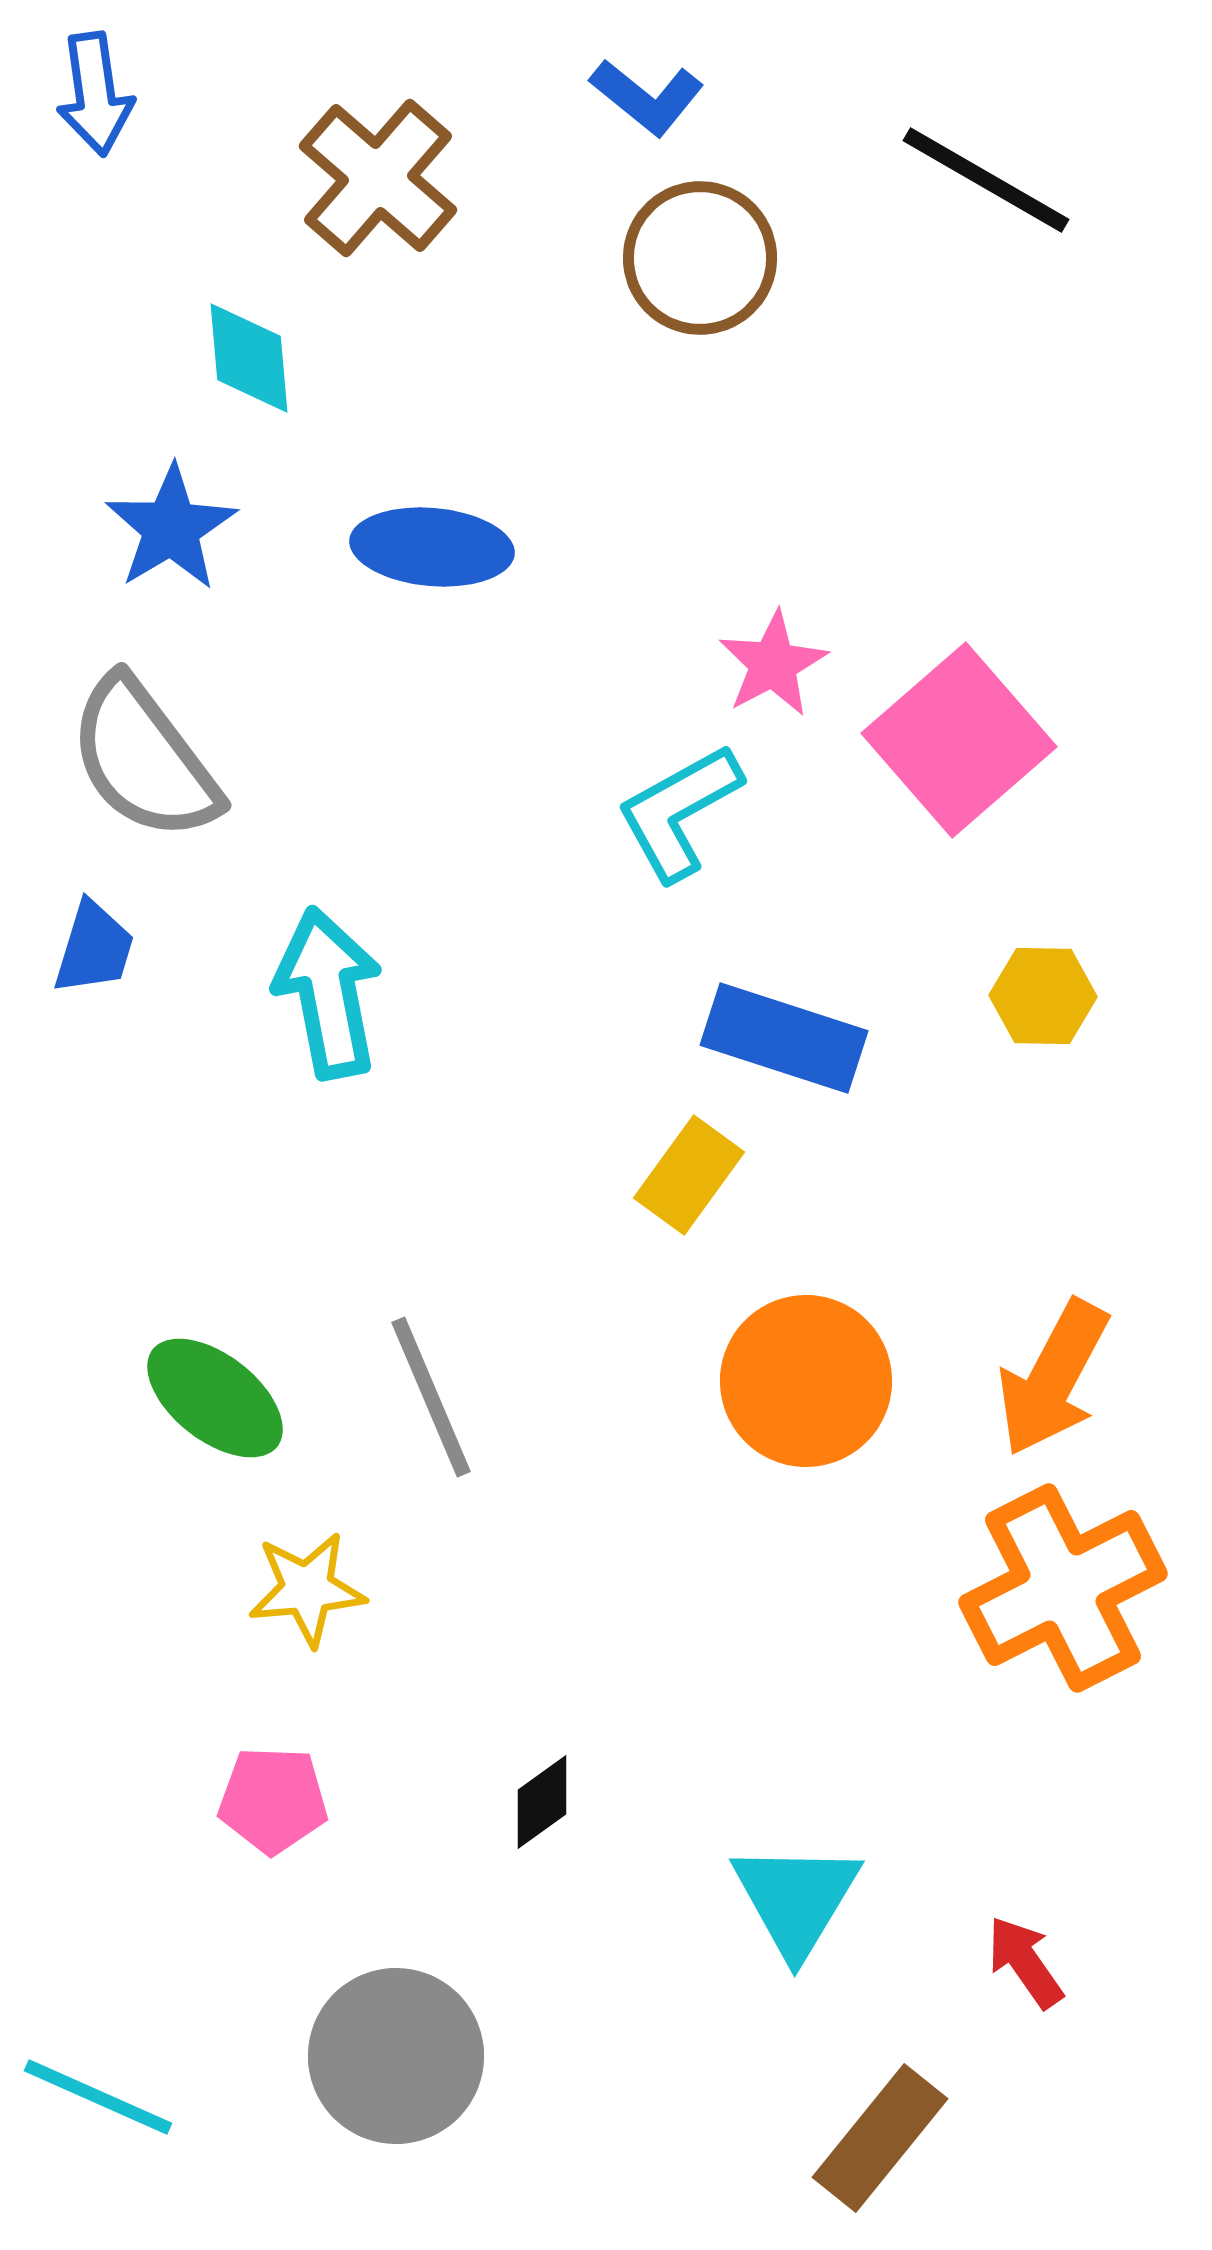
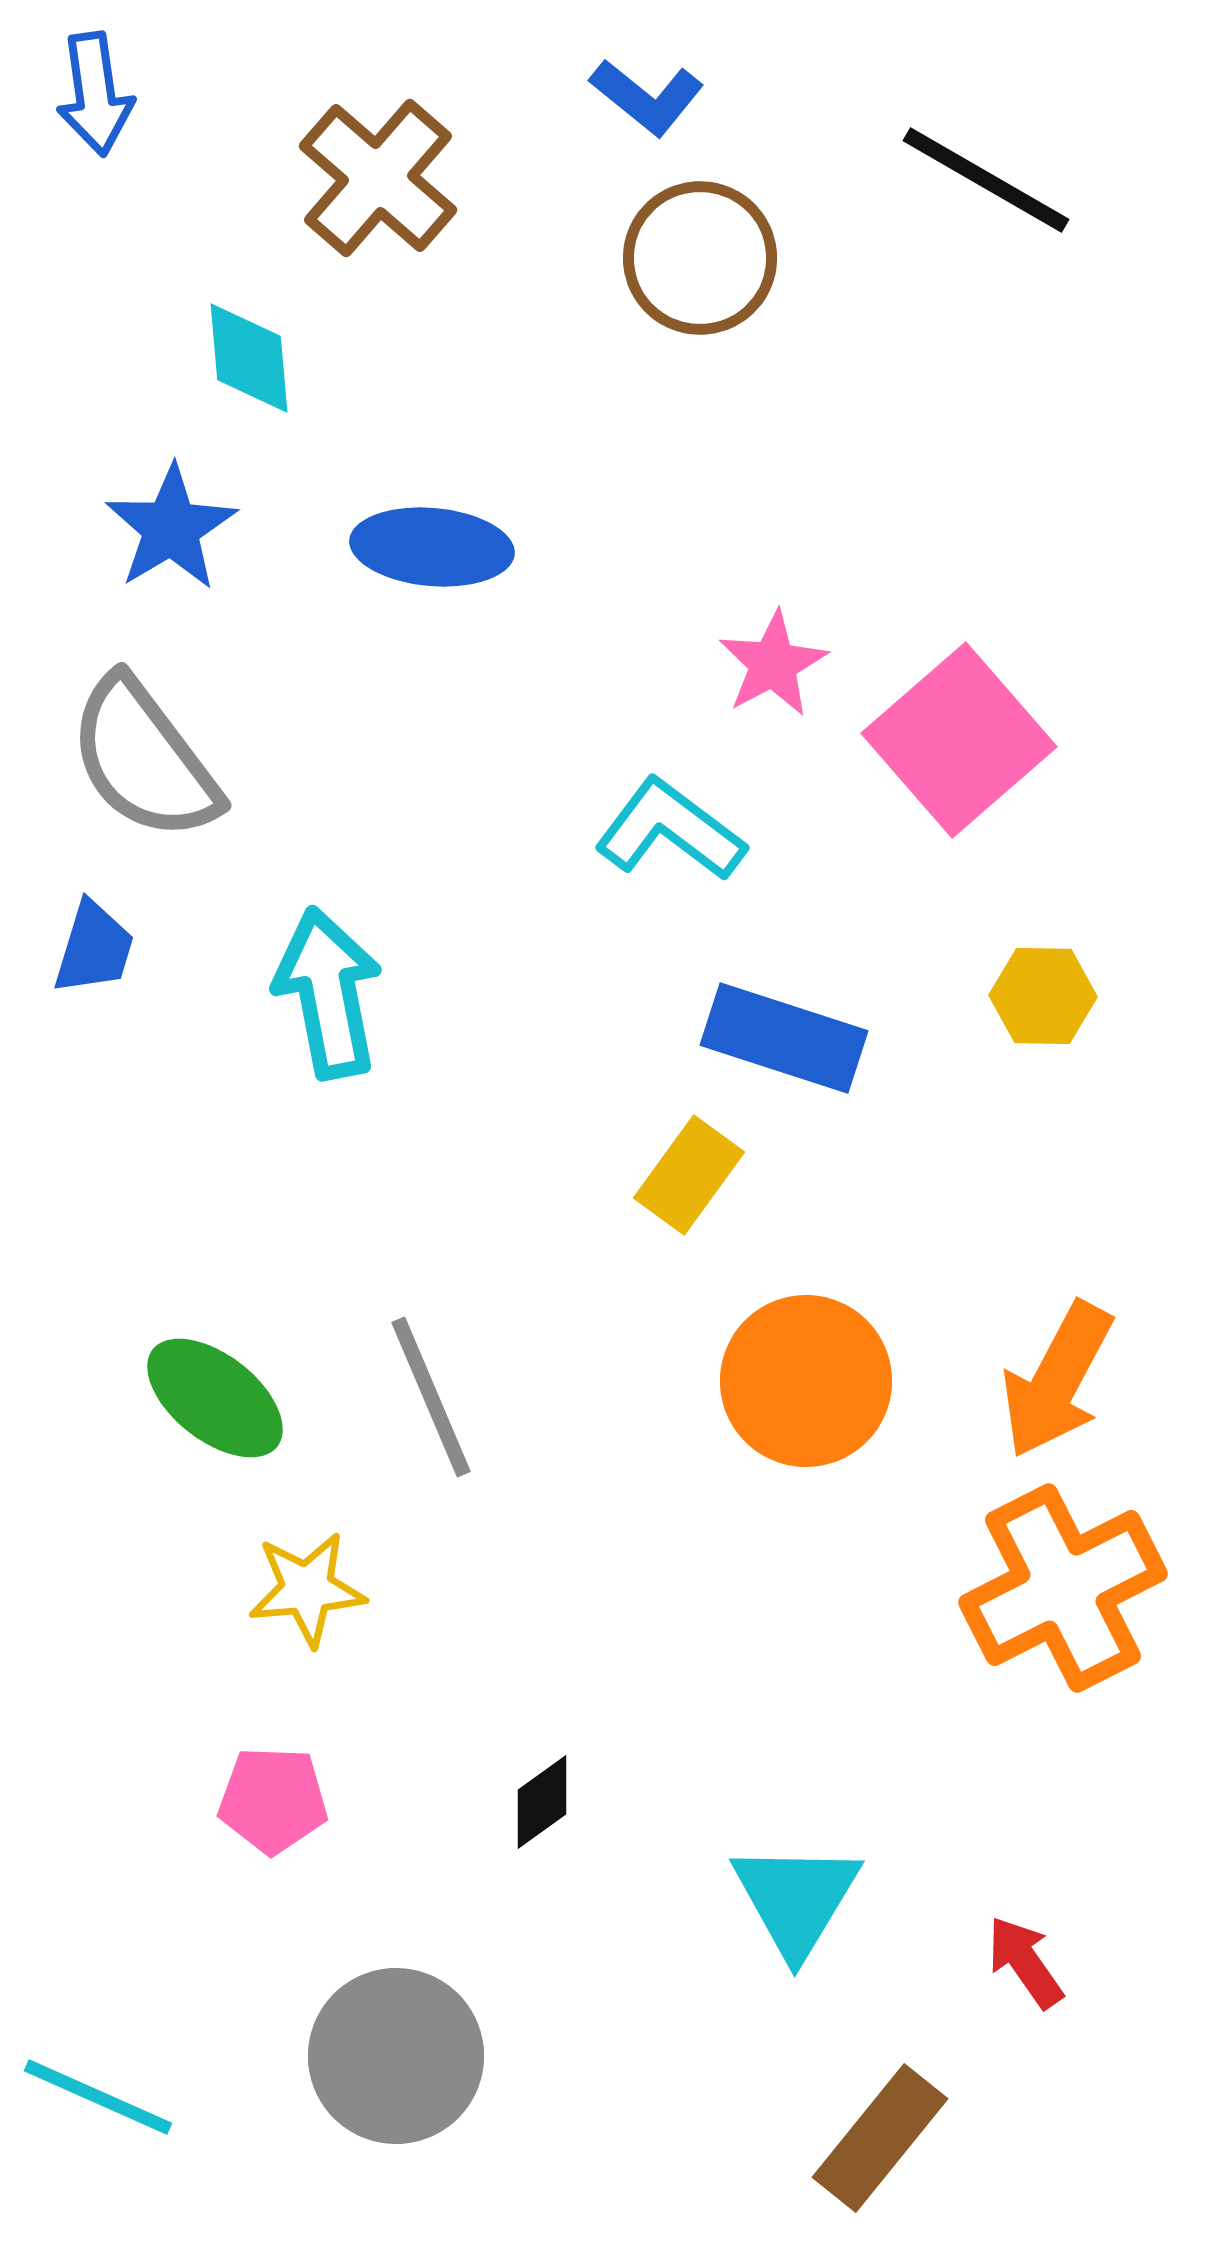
cyan L-shape: moved 9 px left, 18 px down; rotated 66 degrees clockwise
orange arrow: moved 4 px right, 2 px down
